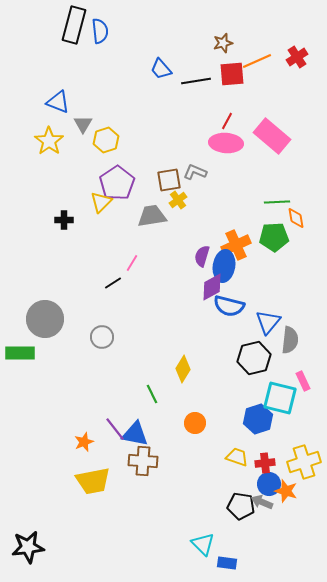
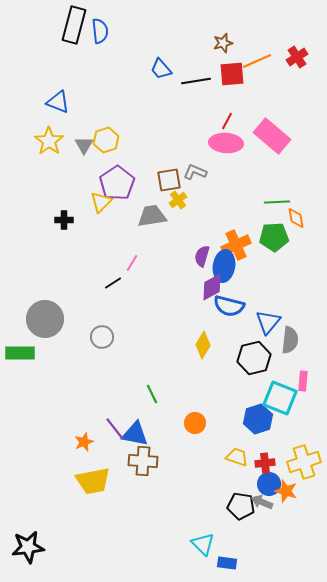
gray triangle at (83, 124): moved 1 px right, 21 px down
yellow diamond at (183, 369): moved 20 px right, 24 px up
pink rectangle at (303, 381): rotated 30 degrees clockwise
cyan square at (280, 398): rotated 8 degrees clockwise
